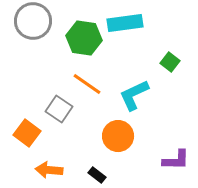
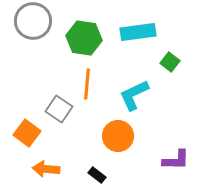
cyan rectangle: moved 13 px right, 9 px down
orange line: rotated 60 degrees clockwise
orange arrow: moved 3 px left, 1 px up
